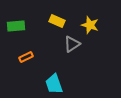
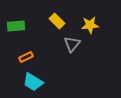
yellow rectangle: rotated 21 degrees clockwise
yellow star: rotated 24 degrees counterclockwise
gray triangle: rotated 18 degrees counterclockwise
cyan trapezoid: moved 21 px left, 2 px up; rotated 40 degrees counterclockwise
